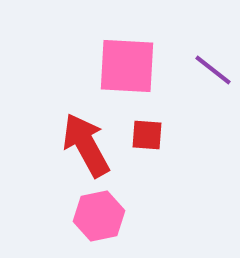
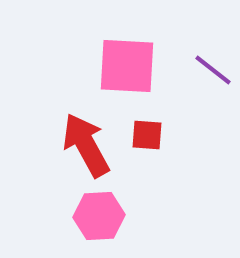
pink hexagon: rotated 9 degrees clockwise
